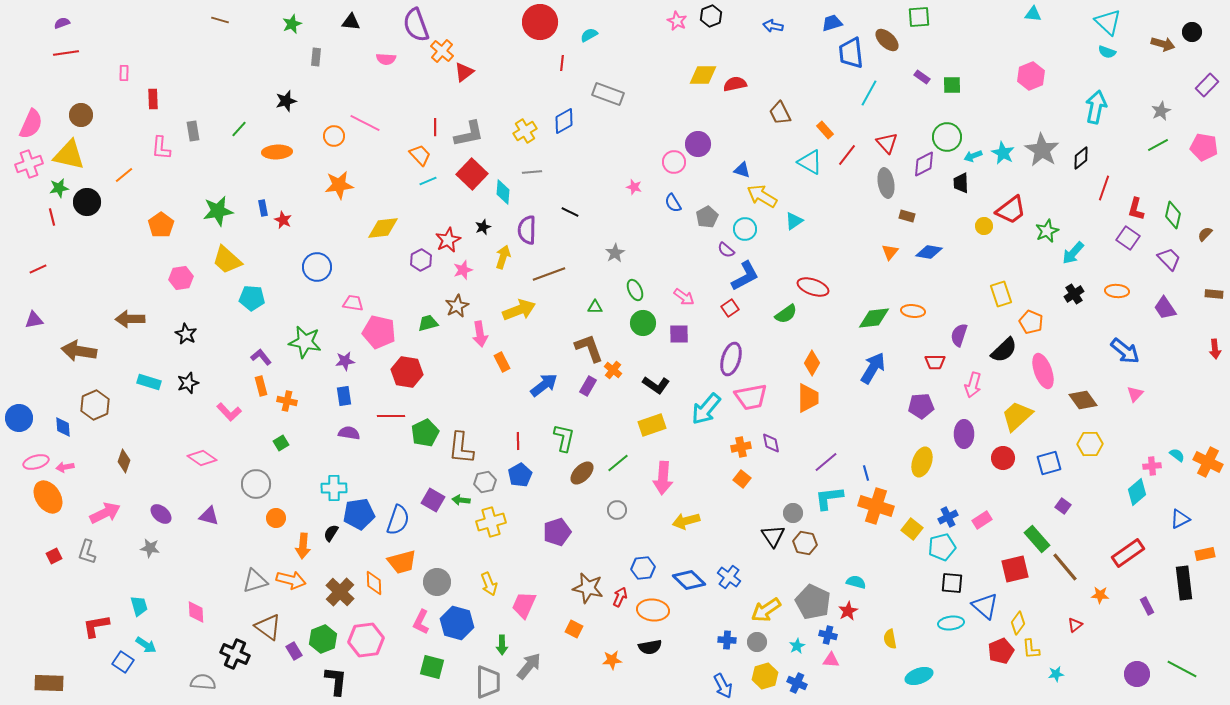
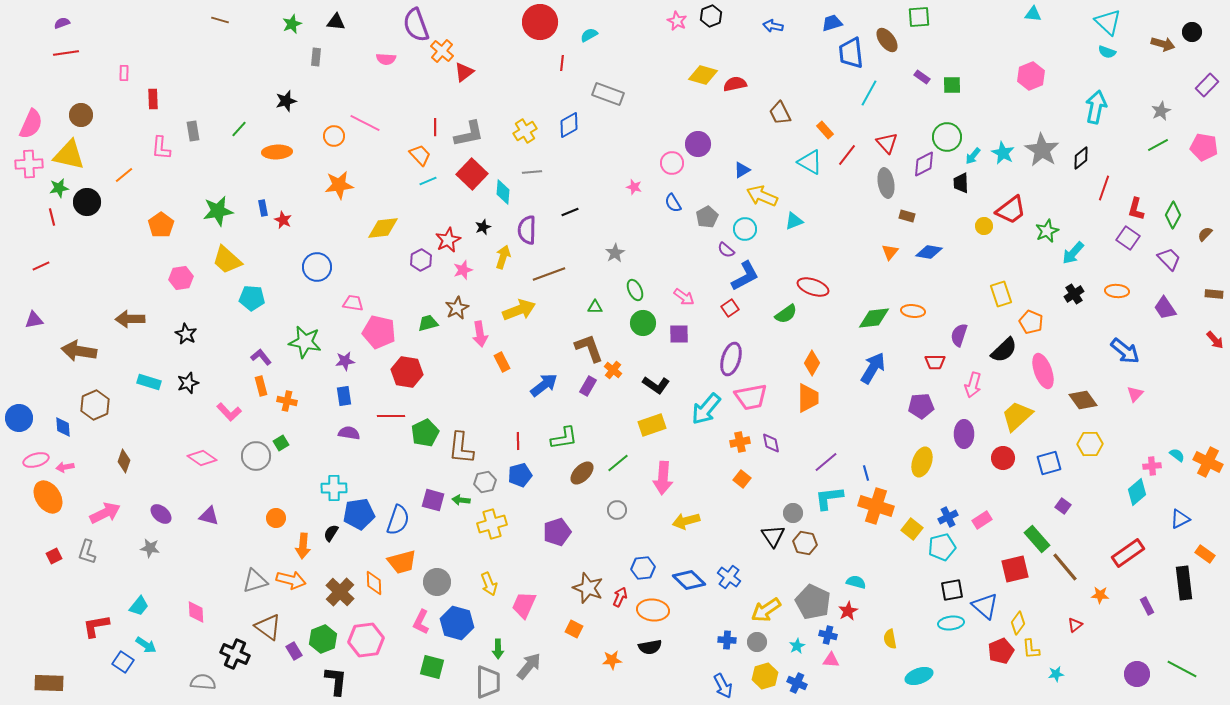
black triangle at (351, 22): moved 15 px left
brown ellipse at (887, 40): rotated 10 degrees clockwise
yellow diamond at (703, 75): rotated 16 degrees clockwise
blue diamond at (564, 121): moved 5 px right, 4 px down
cyan arrow at (973, 156): rotated 30 degrees counterclockwise
pink circle at (674, 162): moved 2 px left, 1 px down
pink cross at (29, 164): rotated 16 degrees clockwise
blue triangle at (742, 170): rotated 48 degrees counterclockwise
yellow arrow at (762, 196): rotated 8 degrees counterclockwise
black line at (570, 212): rotated 48 degrees counterclockwise
green diamond at (1173, 215): rotated 16 degrees clockwise
cyan triangle at (794, 221): rotated 12 degrees clockwise
red line at (38, 269): moved 3 px right, 3 px up
brown star at (457, 306): moved 2 px down
red arrow at (1215, 349): moved 9 px up; rotated 36 degrees counterclockwise
green L-shape at (564, 438): rotated 68 degrees clockwise
orange cross at (741, 447): moved 1 px left, 5 px up
pink ellipse at (36, 462): moved 2 px up
blue pentagon at (520, 475): rotated 15 degrees clockwise
gray circle at (256, 484): moved 28 px up
purple square at (433, 500): rotated 15 degrees counterclockwise
yellow cross at (491, 522): moved 1 px right, 2 px down
orange rectangle at (1205, 554): rotated 48 degrees clockwise
black square at (952, 583): moved 7 px down; rotated 15 degrees counterclockwise
brown star at (588, 588): rotated 8 degrees clockwise
cyan trapezoid at (139, 606): rotated 55 degrees clockwise
green arrow at (502, 645): moved 4 px left, 4 px down
